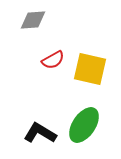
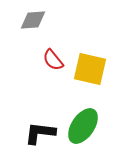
red semicircle: rotated 80 degrees clockwise
green ellipse: moved 1 px left, 1 px down
black L-shape: rotated 24 degrees counterclockwise
